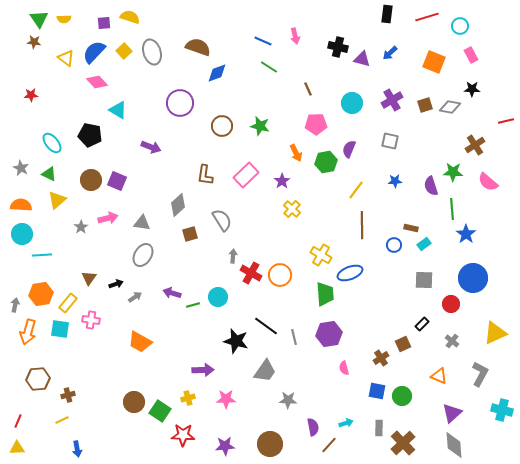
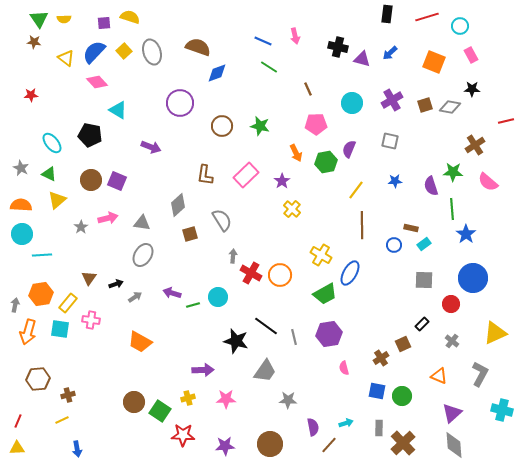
blue ellipse at (350, 273): rotated 40 degrees counterclockwise
green trapezoid at (325, 294): rotated 65 degrees clockwise
